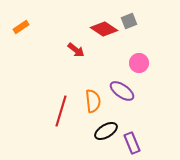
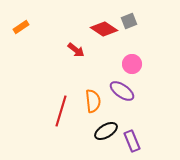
pink circle: moved 7 px left, 1 px down
purple rectangle: moved 2 px up
